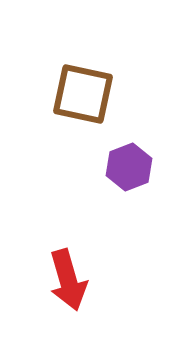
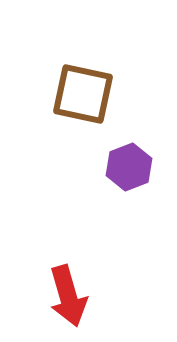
red arrow: moved 16 px down
